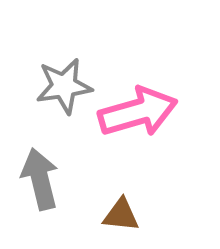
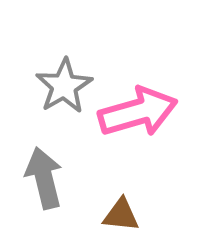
gray star: rotated 22 degrees counterclockwise
gray arrow: moved 4 px right, 1 px up
